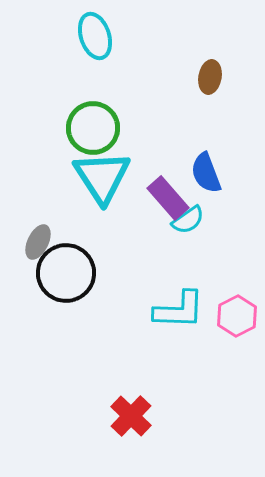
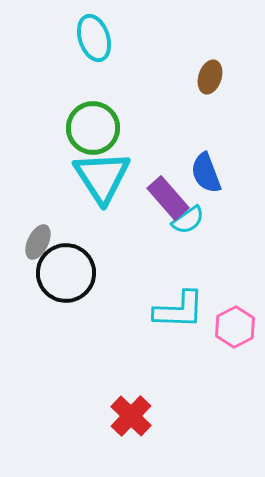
cyan ellipse: moved 1 px left, 2 px down
brown ellipse: rotated 8 degrees clockwise
pink hexagon: moved 2 px left, 11 px down
